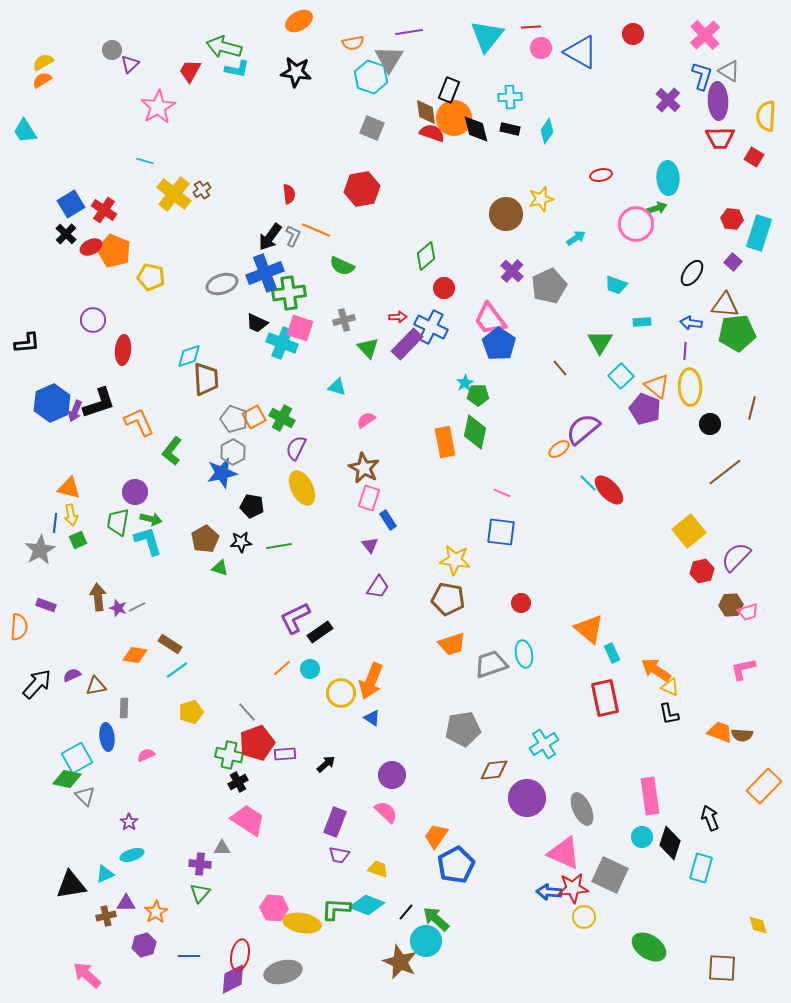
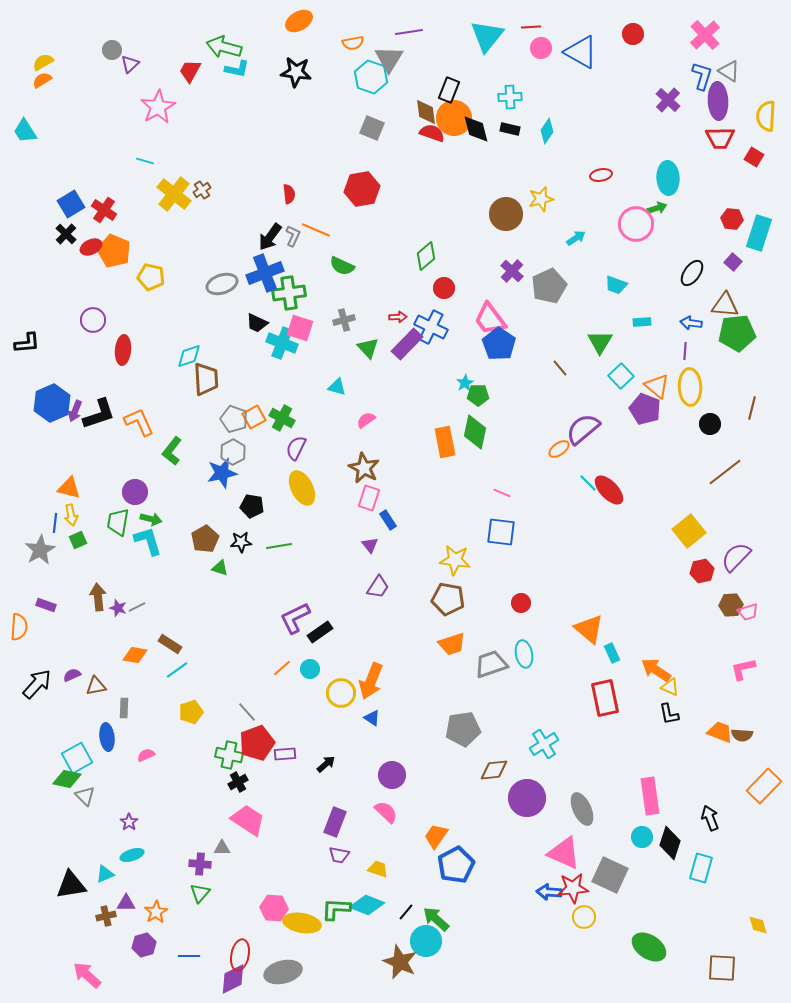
black L-shape at (99, 403): moved 11 px down
